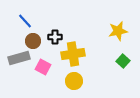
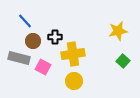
gray rectangle: rotated 30 degrees clockwise
